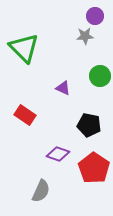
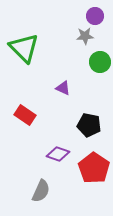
green circle: moved 14 px up
